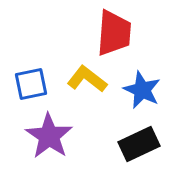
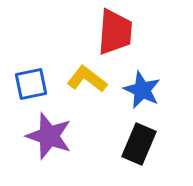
red trapezoid: moved 1 px right, 1 px up
purple star: rotated 15 degrees counterclockwise
black rectangle: rotated 42 degrees counterclockwise
